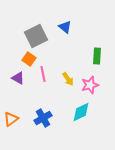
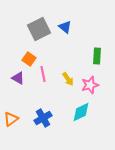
gray square: moved 3 px right, 7 px up
